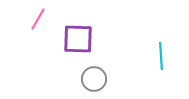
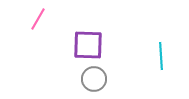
purple square: moved 10 px right, 6 px down
